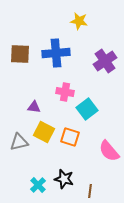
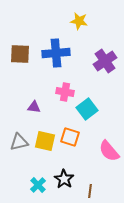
yellow square: moved 1 px right, 9 px down; rotated 15 degrees counterclockwise
black star: rotated 18 degrees clockwise
